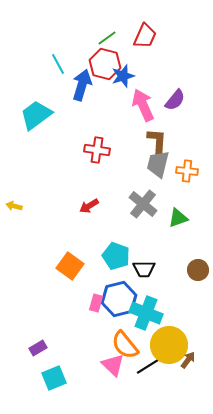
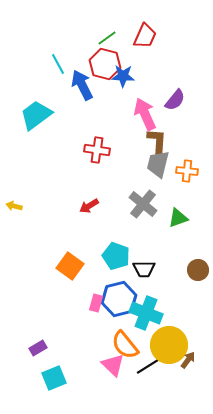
blue star: rotated 20 degrees clockwise
blue arrow: rotated 44 degrees counterclockwise
pink arrow: moved 2 px right, 9 px down
